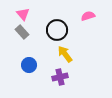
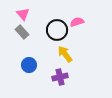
pink semicircle: moved 11 px left, 6 px down
